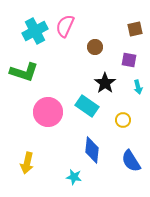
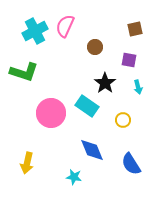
pink circle: moved 3 px right, 1 px down
blue diamond: rotated 28 degrees counterclockwise
blue semicircle: moved 3 px down
